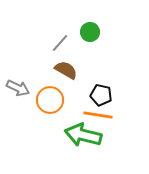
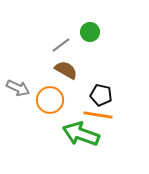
gray line: moved 1 px right, 2 px down; rotated 12 degrees clockwise
green arrow: moved 2 px left, 1 px up; rotated 6 degrees clockwise
